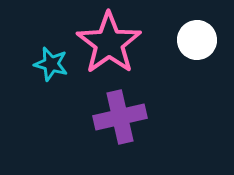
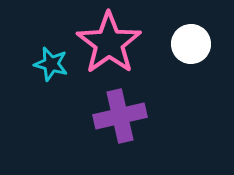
white circle: moved 6 px left, 4 px down
purple cross: moved 1 px up
